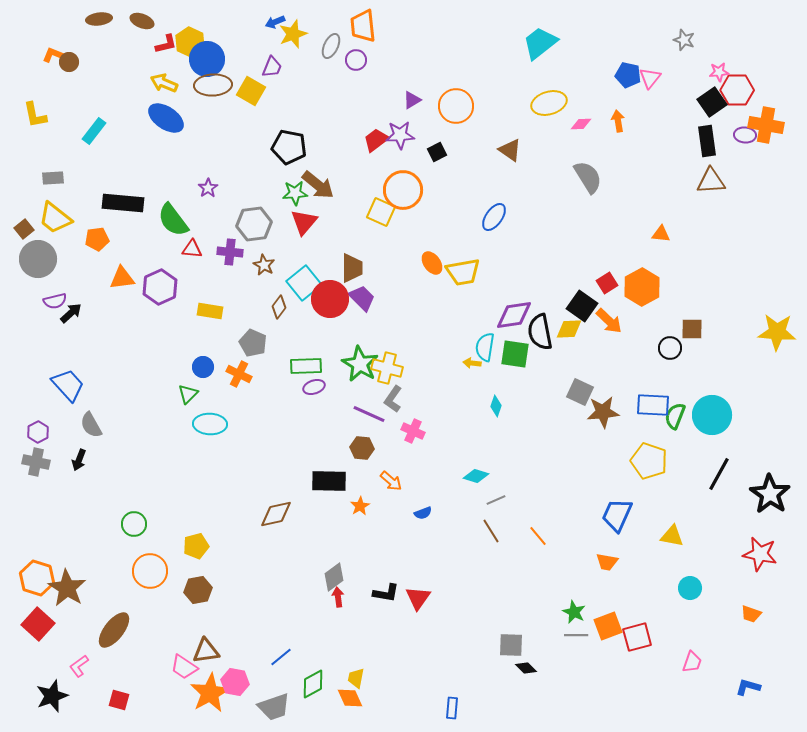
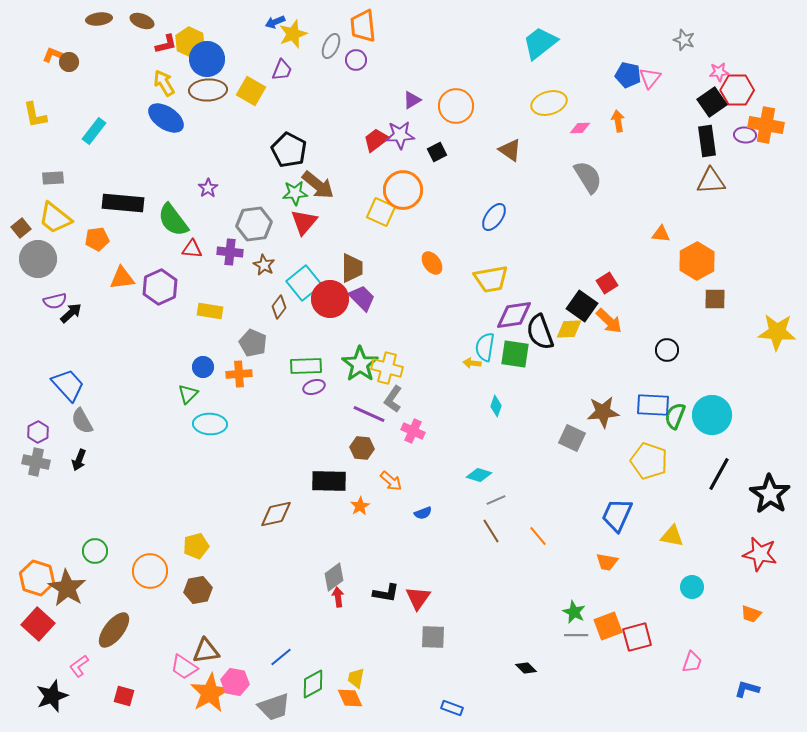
purple trapezoid at (272, 67): moved 10 px right, 3 px down
yellow arrow at (164, 83): rotated 36 degrees clockwise
brown ellipse at (213, 85): moved 5 px left, 5 px down
pink diamond at (581, 124): moved 1 px left, 4 px down
black pentagon at (289, 147): moved 3 px down; rotated 16 degrees clockwise
brown square at (24, 229): moved 3 px left, 1 px up
yellow trapezoid at (463, 272): moved 28 px right, 7 px down
orange hexagon at (642, 287): moved 55 px right, 26 px up
brown square at (692, 329): moved 23 px right, 30 px up
black semicircle at (540, 332): rotated 9 degrees counterclockwise
black circle at (670, 348): moved 3 px left, 2 px down
green star at (360, 364): rotated 6 degrees clockwise
orange cross at (239, 374): rotated 30 degrees counterclockwise
gray square at (580, 392): moved 8 px left, 46 px down
gray semicircle at (91, 425): moved 9 px left, 4 px up
cyan diamond at (476, 476): moved 3 px right, 1 px up
green circle at (134, 524): moved 39 px left, 27 px down
cyan circle at (690, 588): moved 2 px right, 1 px up
gray square at (511, 645): moved 78 px left, 8 px up
blue L-shape at (748, 687): moved 1 px left, 2 px down
red square at (119, 700): moved 5 px right, 4 px up
blue rectangle at (452, 708): rotated 75 degrees counterclockwise
